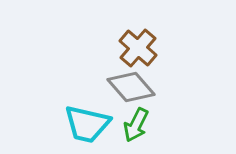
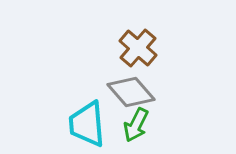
gray diamond: moved 5 px down
cyan trapezoid: rotated 72 degrees clockwise
